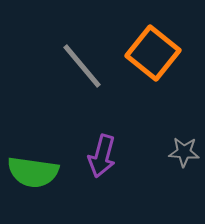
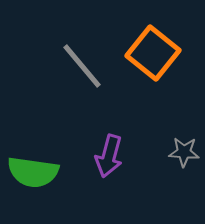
purple arrow: moved 7 px right
